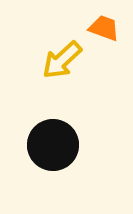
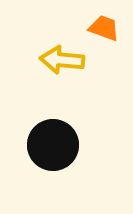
yellow arrow: rotated 48 degrees clockwise
